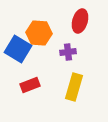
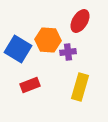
red ellipse: rotated 15 degrees clockwise
orange hexagon: moved 9 px right, 7 px down
yellow rectangle: moved 6 px right
